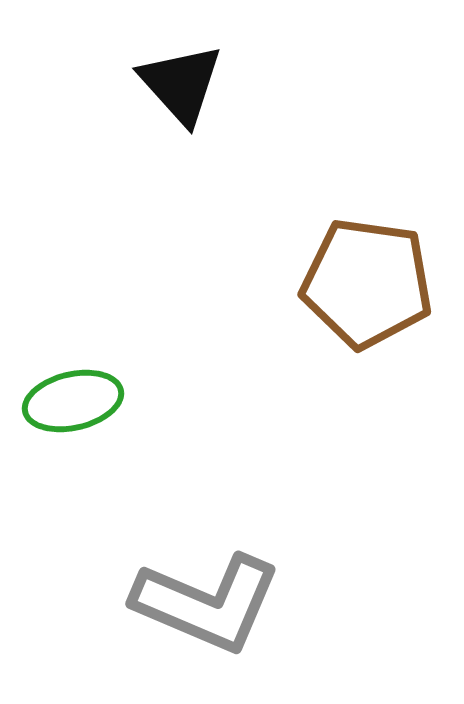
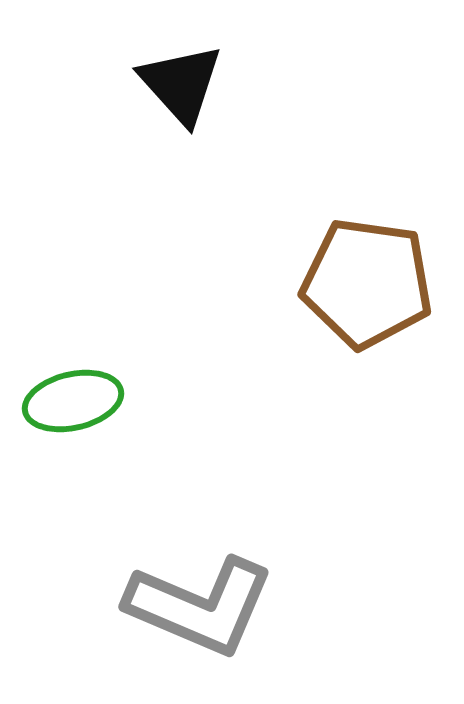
gray L-shape: moved 7 px left, 3 px down
